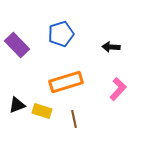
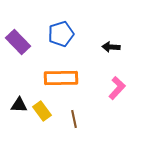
purple rectangle: moved 1 px right, 3 px up
orange rectangle: moved 5 px left, 4 px up; rotated 16 degrees clockwise
pink L-shape: moved 1 px left, 1 px up
black triangle: moved 2 px right; rotated 24 degrees clockwise
yellow rectangle: rotated 36 degrees clockwise
